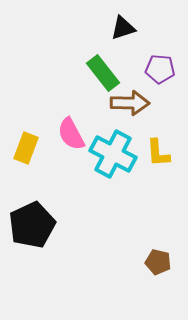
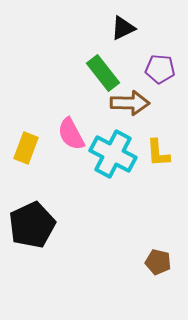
black triangle: rotated 8 degrees counterclockwise
